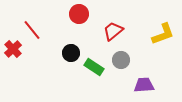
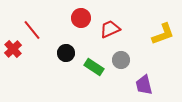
red circle: moved 2 px right, 4 px down
red trapezoid: moved 3 px left, 2 px up; rotated 15 degrees clockwise
black circle: moved 5 px left
purple trapezoid: rotated 100 degrees counterclockwise
